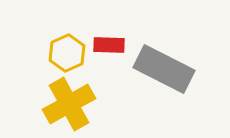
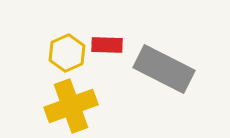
red rectangle: moved 2 px left
yellow cross: moved 2 px right, 2 px down; rotated 9 degrees clockwise
